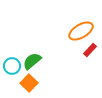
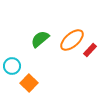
orange ellipse: moved 9 px left, 9 px down; rotated 10 degrees counterclockwise
green semicircle: moved 8 px right, 22 px up
